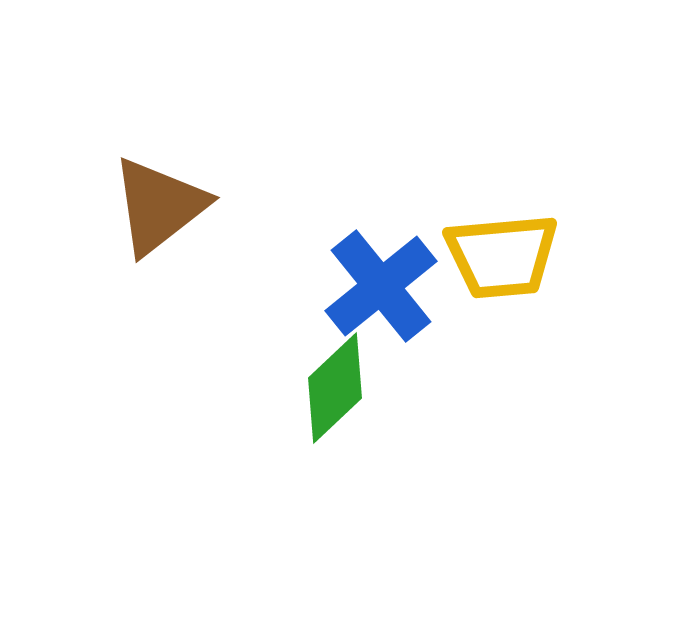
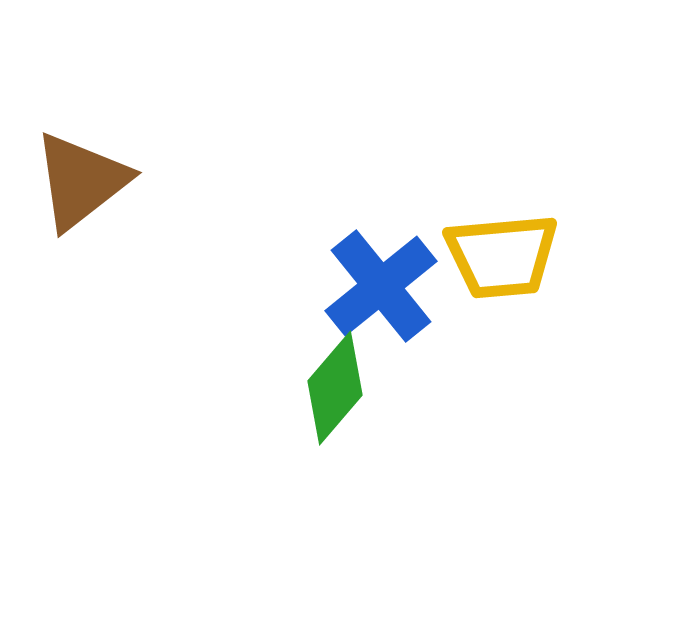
brown triangle: moved 78 px left, 25 px up
green diamond: rotated 6 degrees counterclockwise
